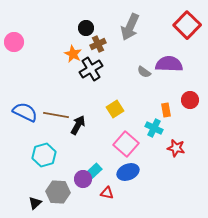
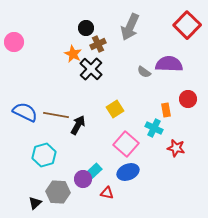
black cross: rotated 15 degrees counterclockwise
red circle: moved 2 px left, 1 px up
